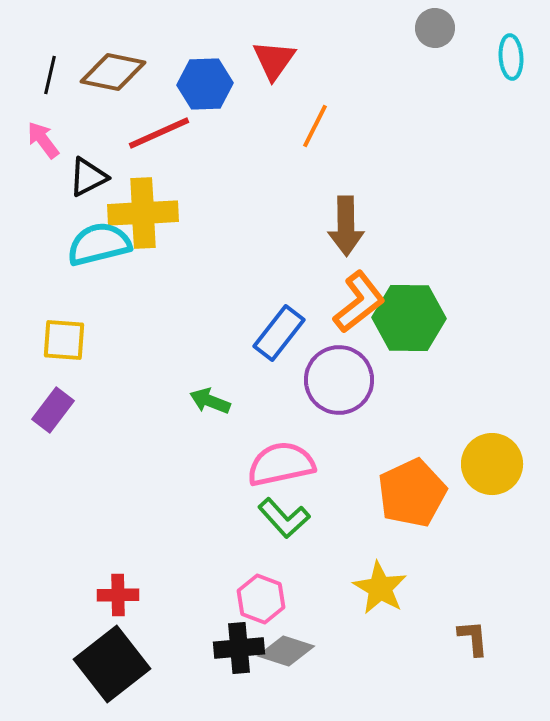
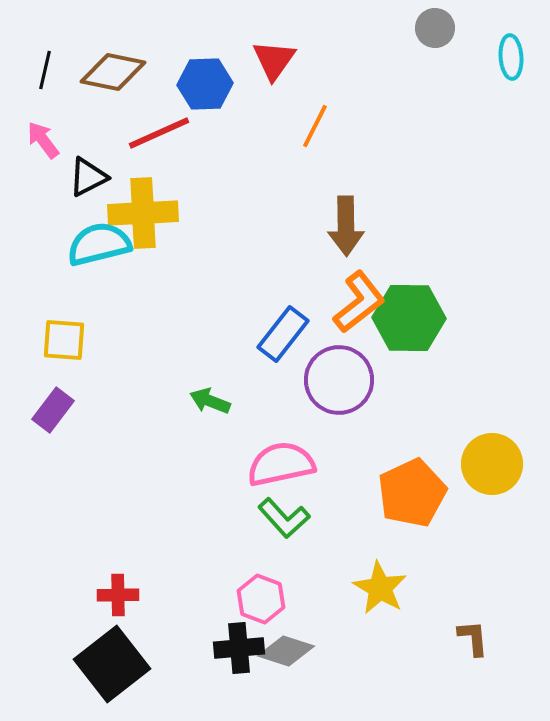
black line: moved 5 px left, 5 px up
blue rectangle: moved 4 px right, 1 px down
